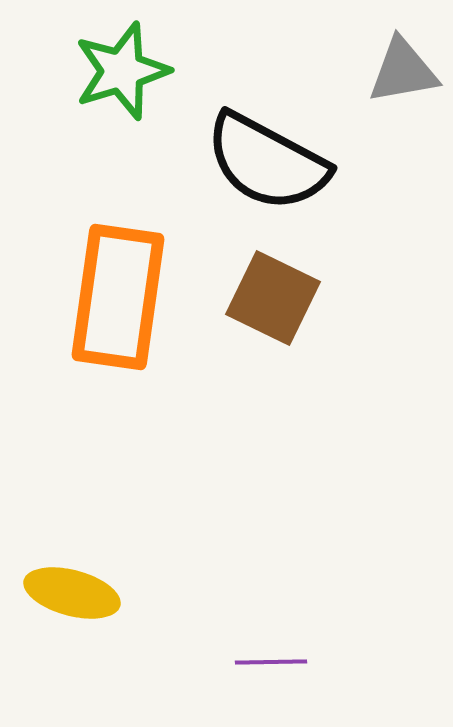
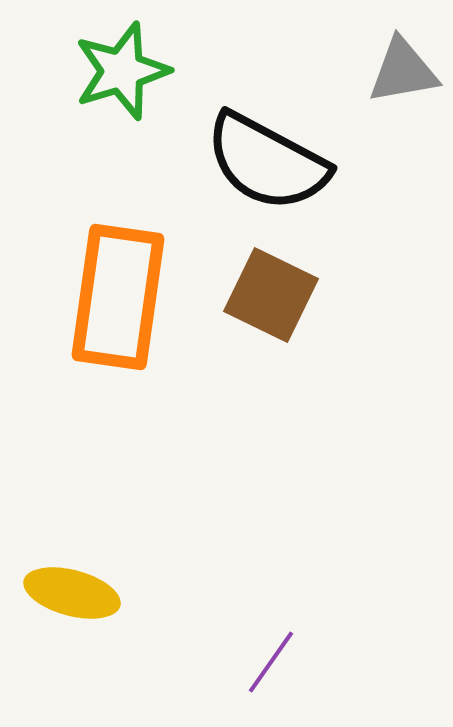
brown square: moved 2 px left, 3 px up
purple line: rotated 54 degrees counterclockwise
